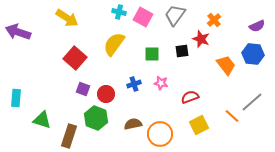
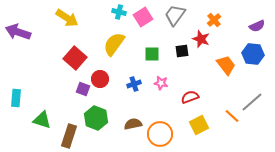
pink square: rotated 30 degrees clockwise
red circle: moved 6 px left, 15 px up
